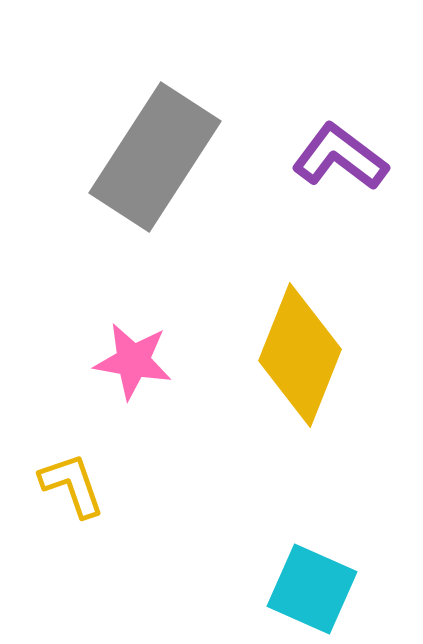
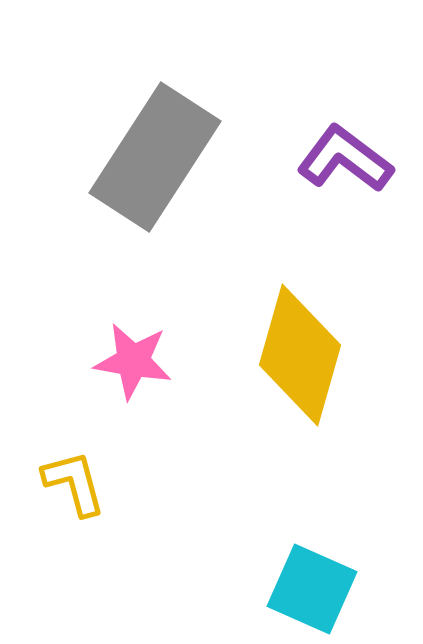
purple L-shape: moved 5 px right, 2 px down
yellow diamond: rotated 6 degrees counterclockwise
yellow L-shape: moved 2 px right, 2 px up; rotated 4 degrees clockwise
